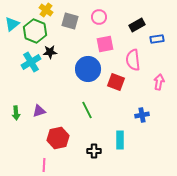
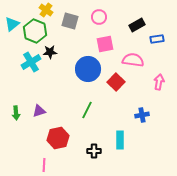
pink semicircle: rotated 105 degrees clockwise
red square: rotated 24 degrees clockwise
green line: rotated 54 degrees clockwise
